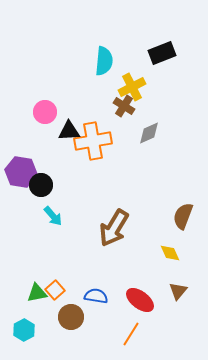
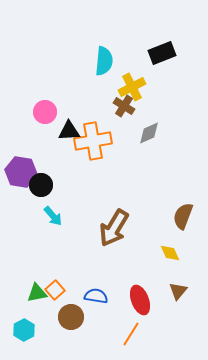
red ellipse: rotated 32 degrees clockwise
